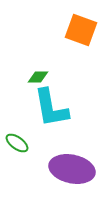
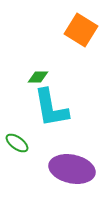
orange square: rotated 12 degrees clockwise
